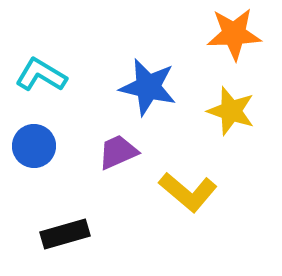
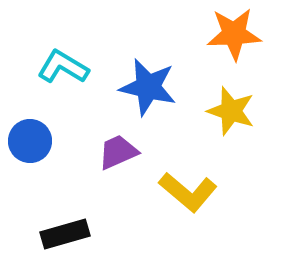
cyan L-shape: moved 22 px right, 8 px up
blue circle: moved 4 px left, 5 px up
